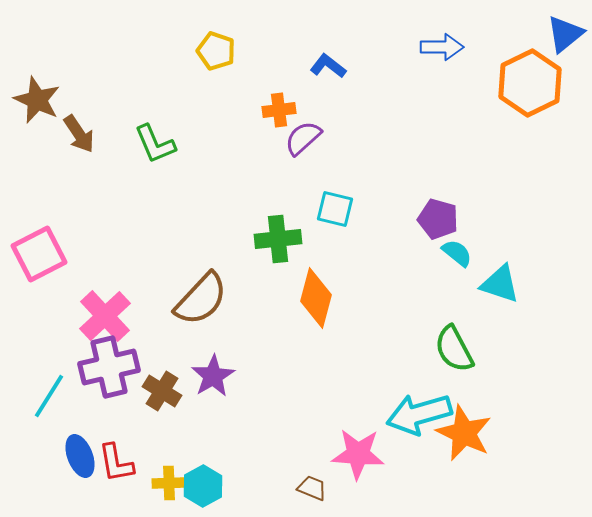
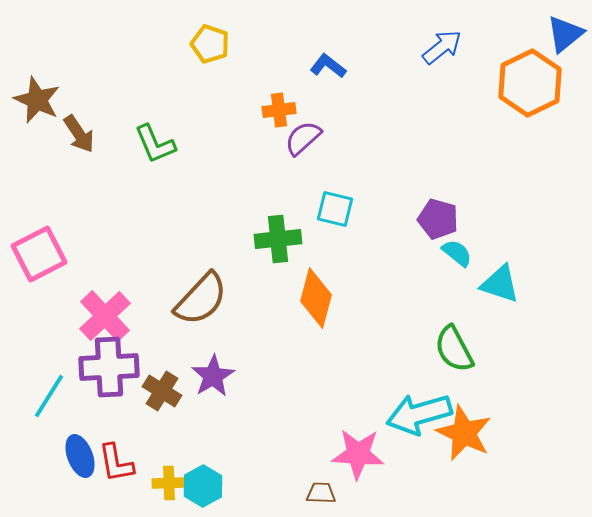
blue arrow: rotated 39 degrees counterclockwise
yellow pentagon: moved 6 px left, 7 px up
purple cross: rotated 10 degrees clockwise
brown trapezoid: moved 9 px right, 5 px down; rotated 20 degrees counterclockwise
